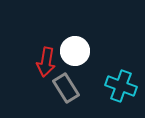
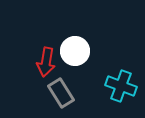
gray rectangle: moved 5 px left, 5 px down
